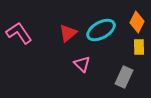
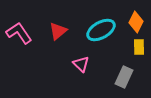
orange diamond: moved 1 px left
red triangle: moved 10 px left, 2 px up
pink triangle: moved 1 px left
